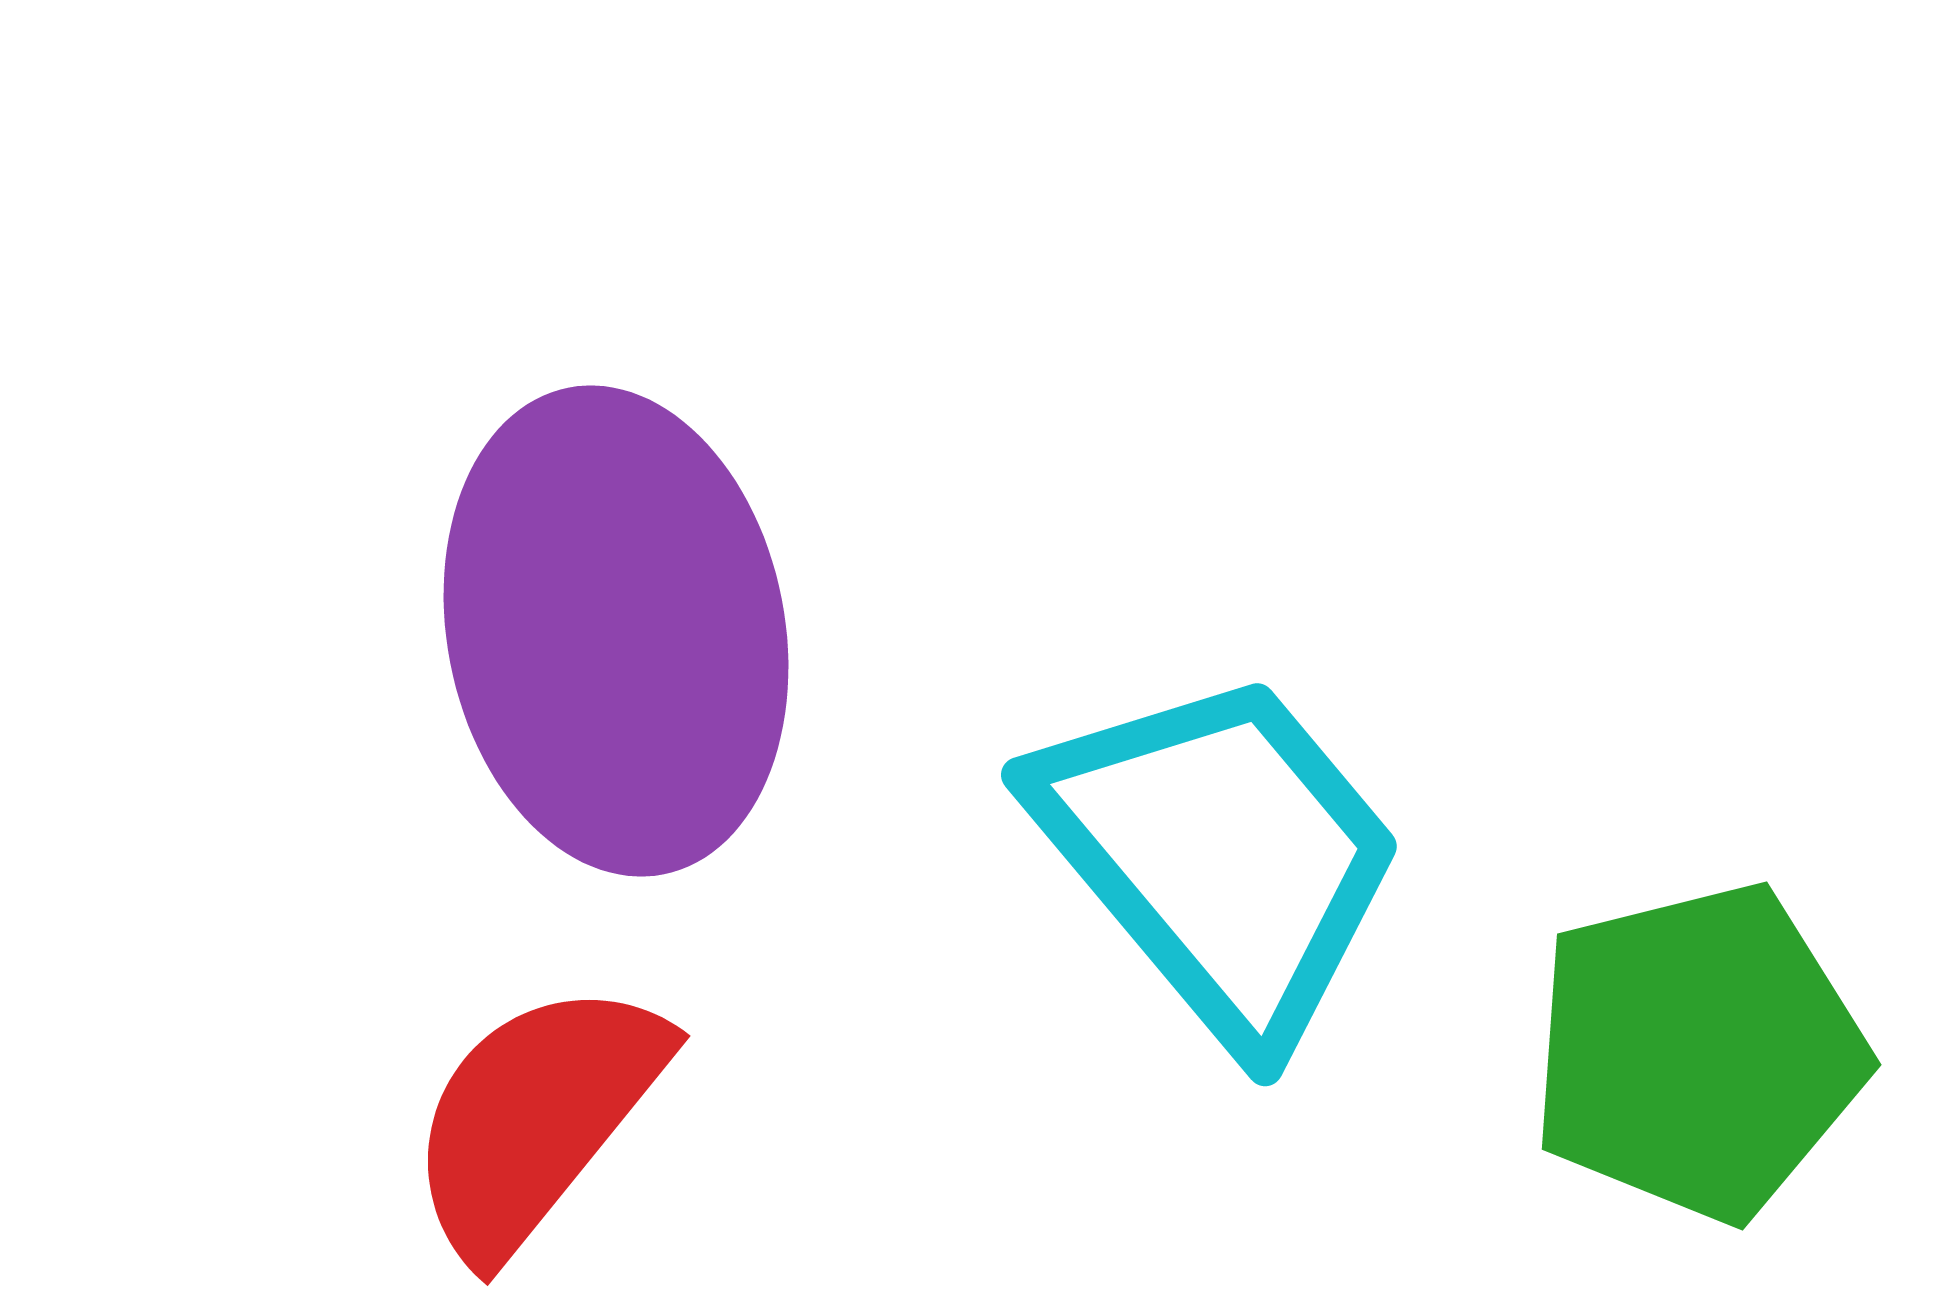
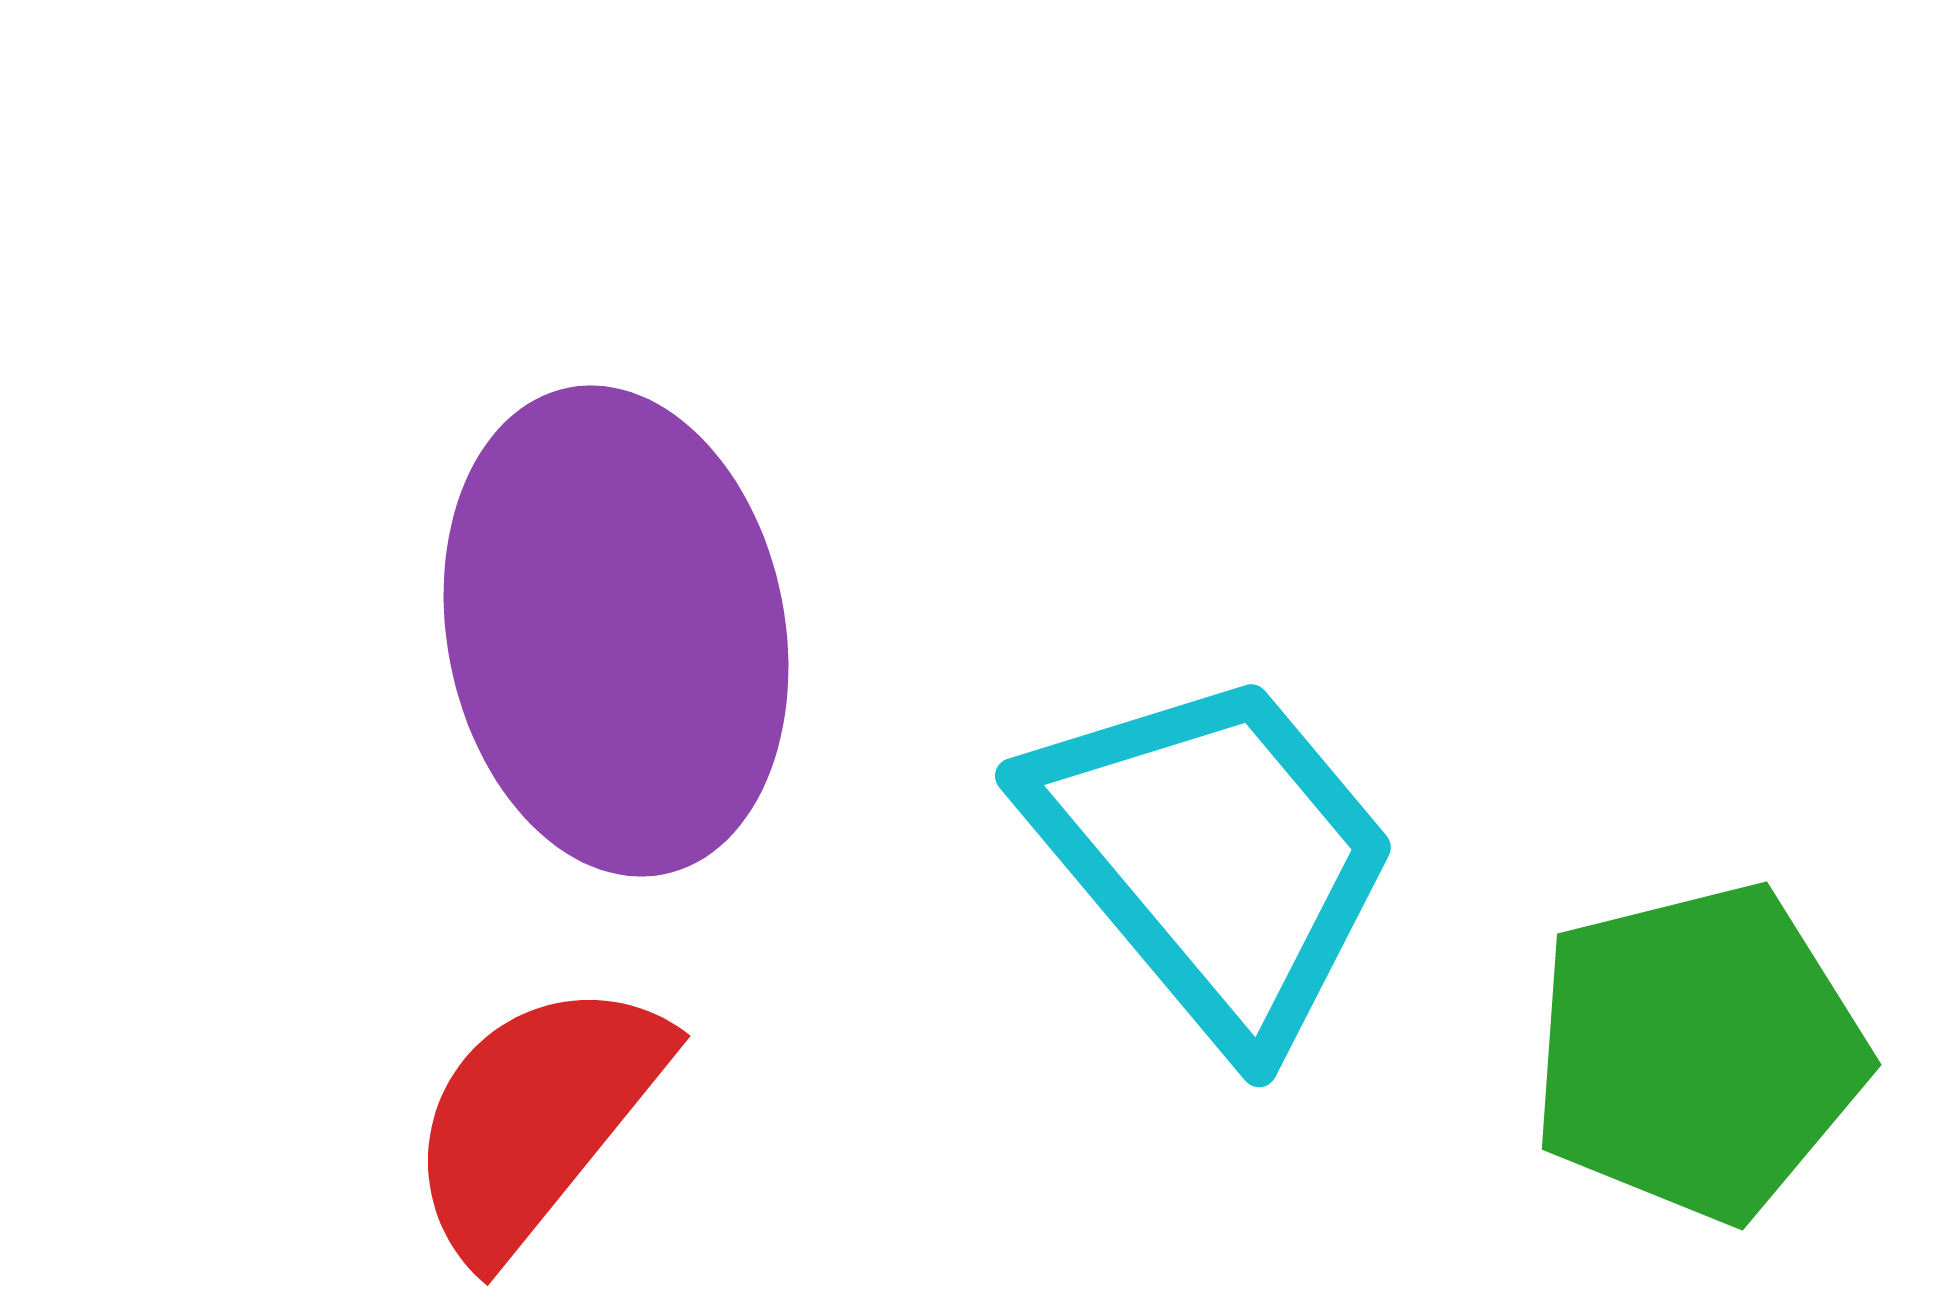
cyan trapezoid: moved 6 px left, 1 px down
